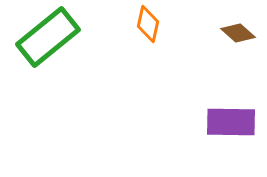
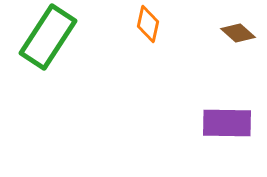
green rectangle: rotated 18 degrees counterclockwise
purple rectangle: moved 4 px left, 1 px down
